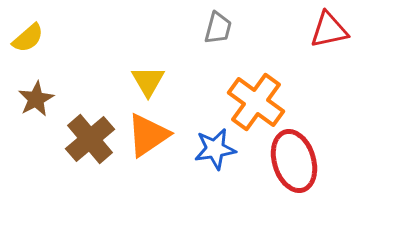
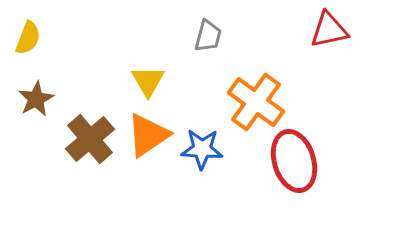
gray trapezoid: moved 10 px left, 8 px down
yellow semicircle: rotated 28 degrees counterclockwise
blue star: moved 13 px left; rotated 12 degrees clockwise
